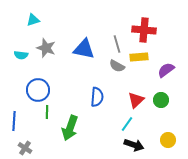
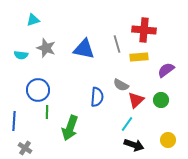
gray semicircle: moved 4 px right, 19 px down
